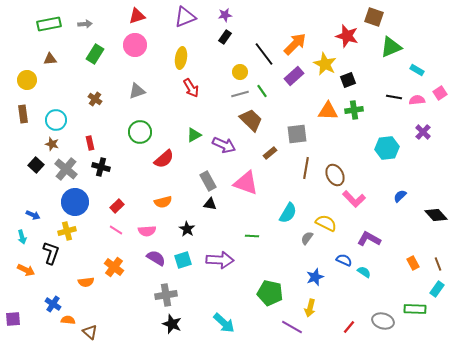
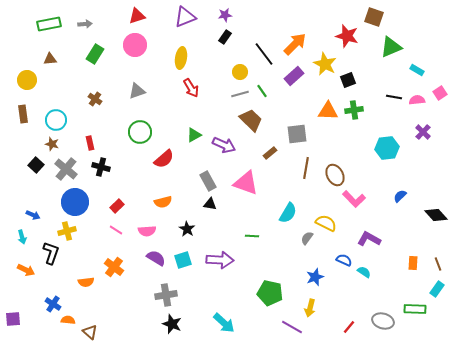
orange rectangle at (413, 263): rotated 32 degrees clockwise
